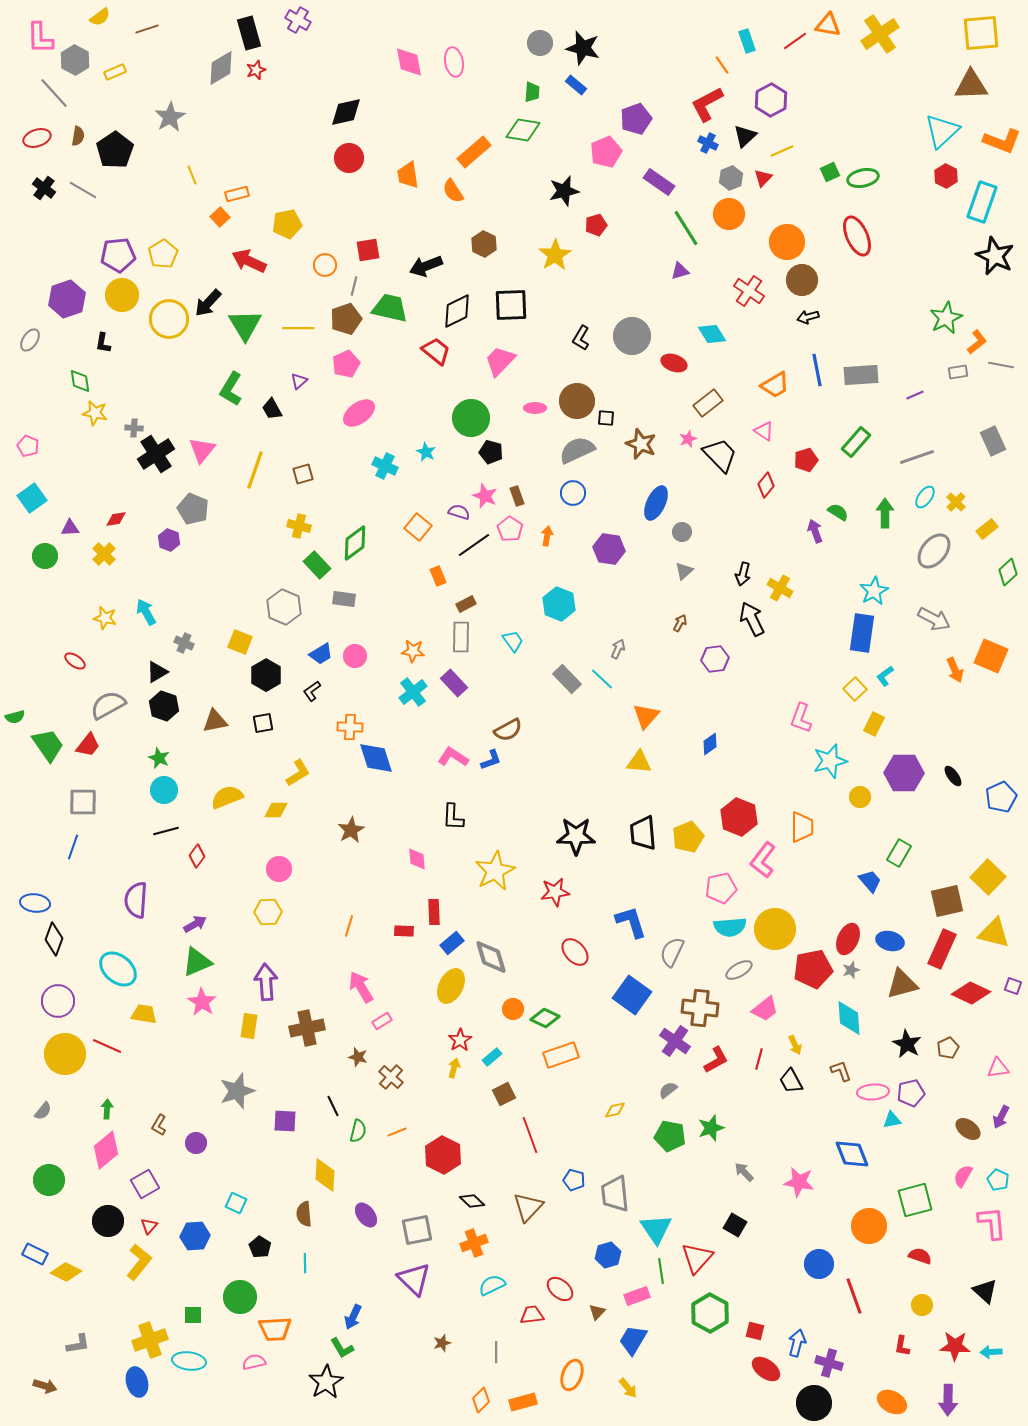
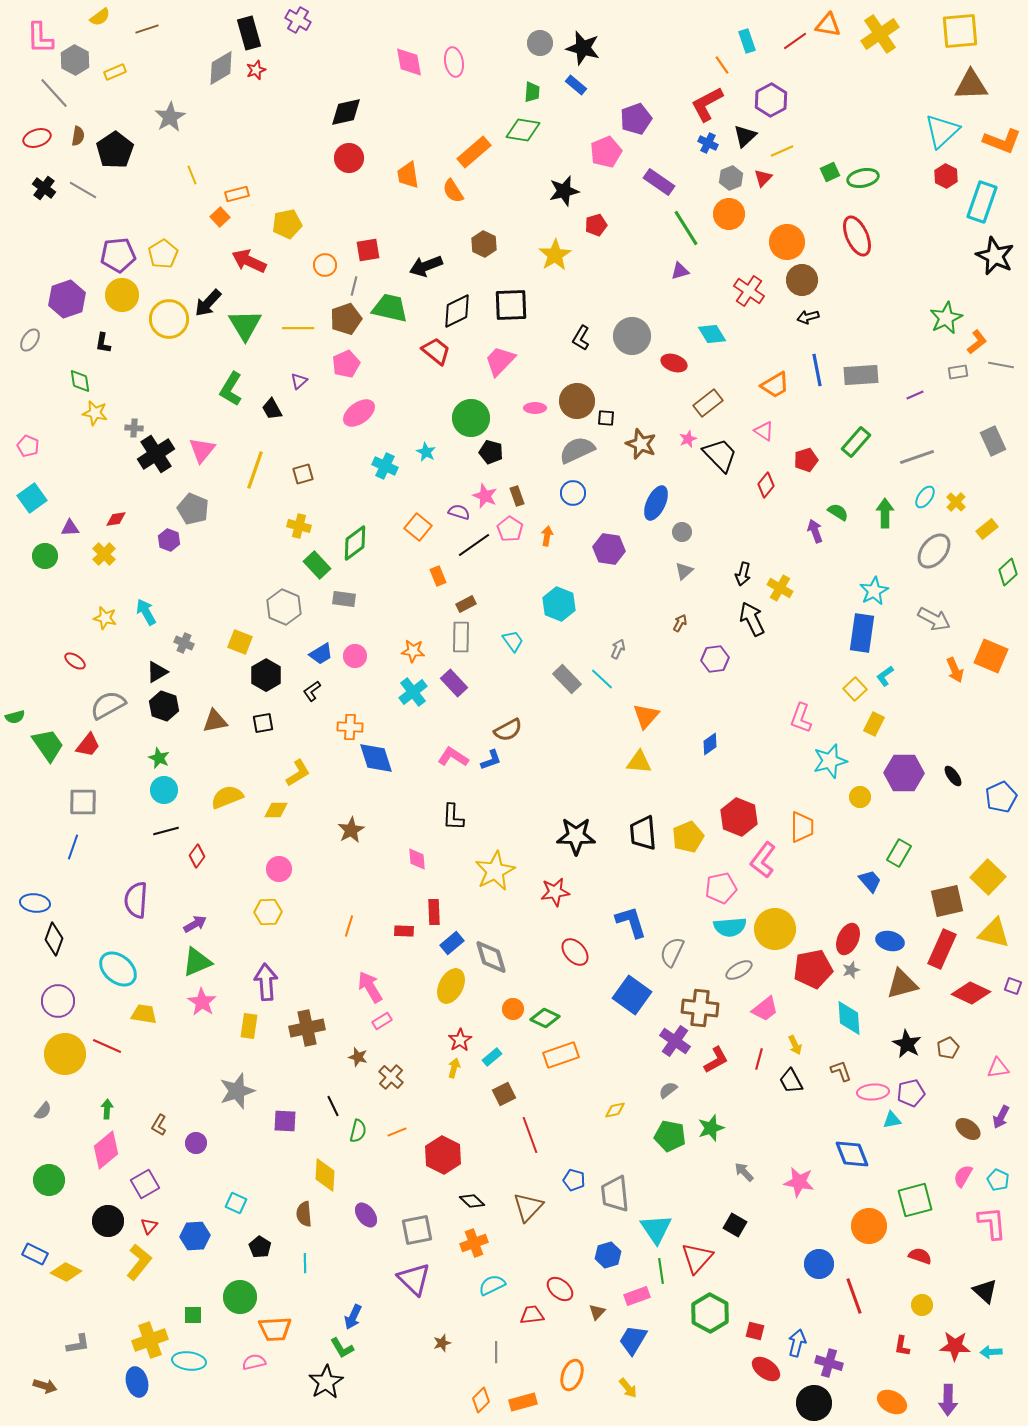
yellow square at (981, 33): moved 21 px left, 2 px up
pink arrow at (361, 987): moved 9 px right
